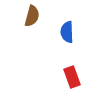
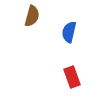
blue semicircle: moved 2 px right; rotated 15 degrees clockwise
